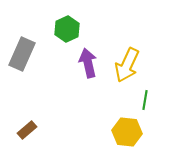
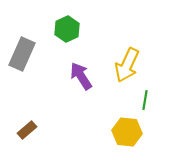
purple arrow: moved 7 px left, 13 px down; rotated 20 degrees counterclockwise
